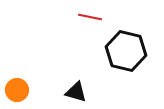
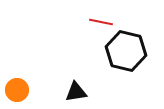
red line: moved 11 px right, 5 px down
black triangle: rotated 25 degrees counterclockwise
